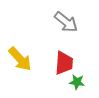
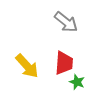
yellow arrow: moved 7 px right, 7 px down
green star: rotated 14 degrees clockwise
